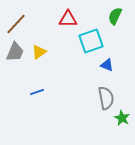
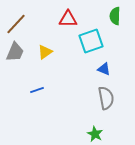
green semicircle: rotated 24 degrees counterclockwise
yellow triangle: moved 6 px right
blue triangle: moved 3 px left, 4 px down
blue line: moved 2 px up
green star: moved 27 px left, 16 px down
